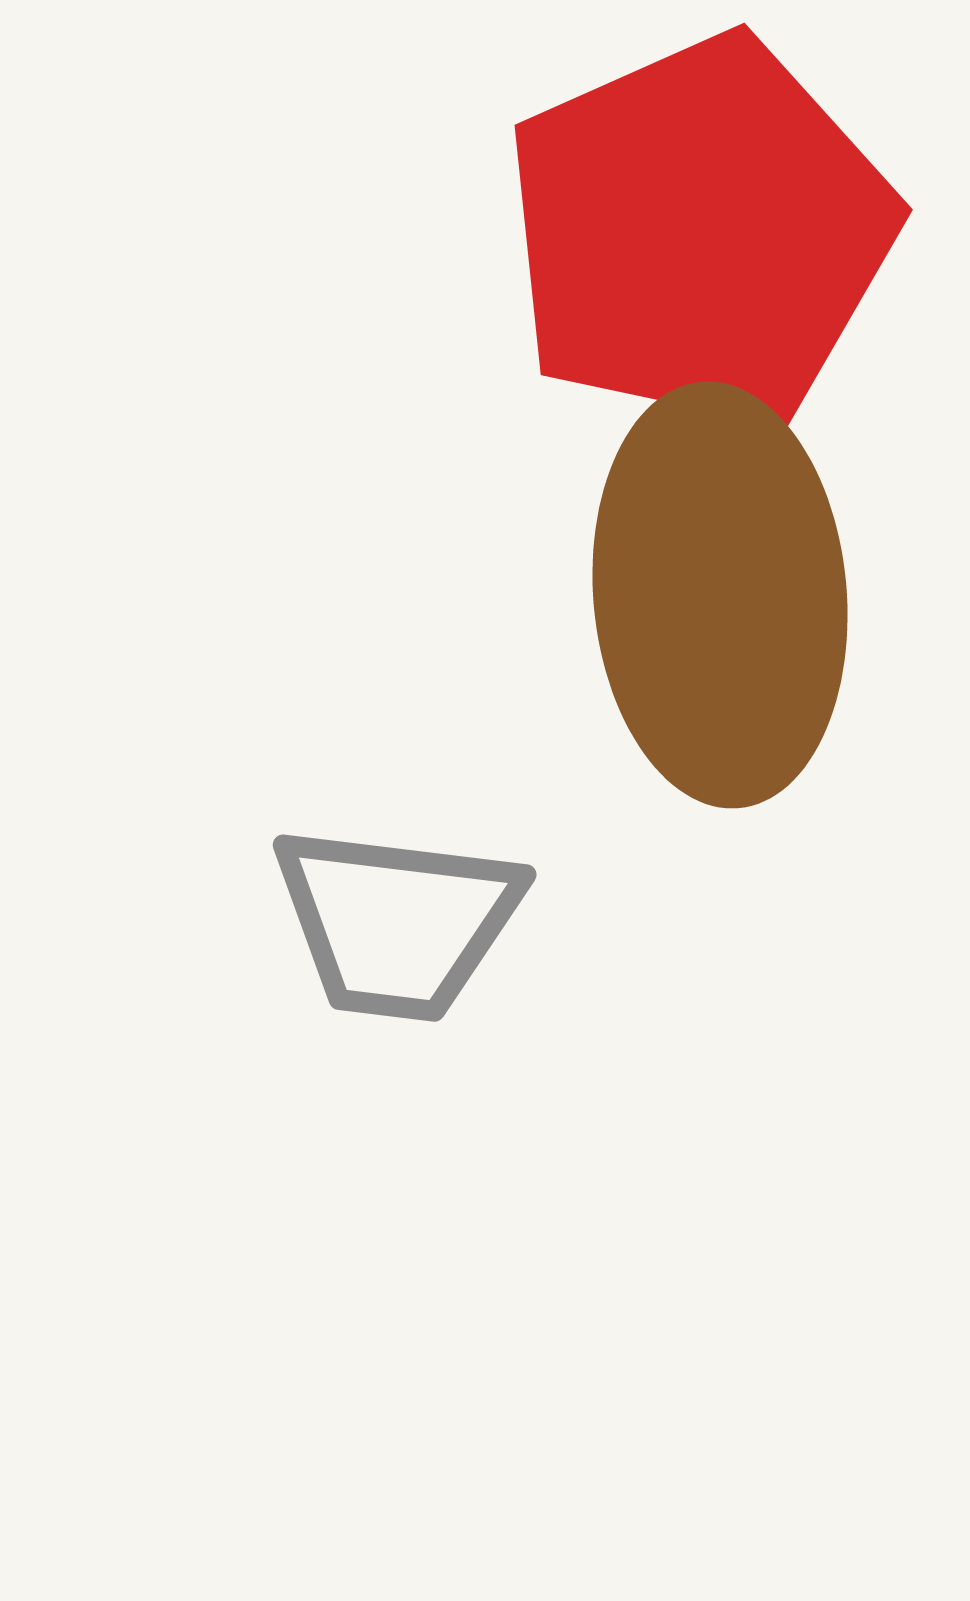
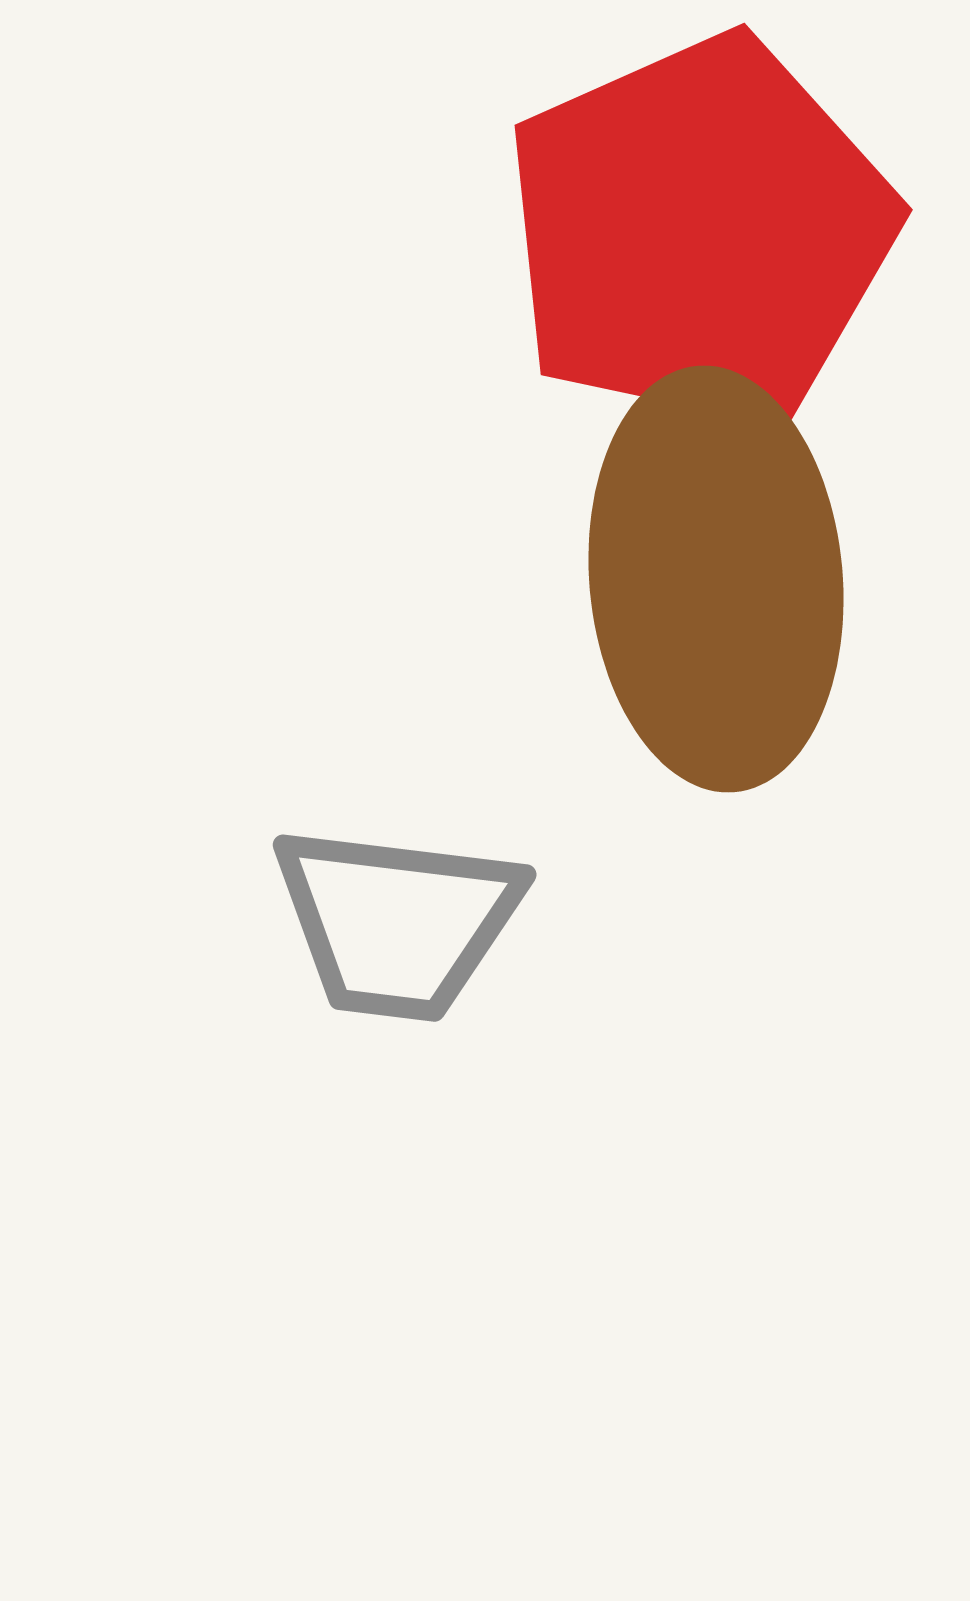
brown ellipse: moved 4 px left, 16 px up
